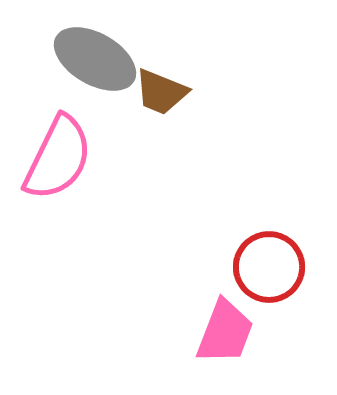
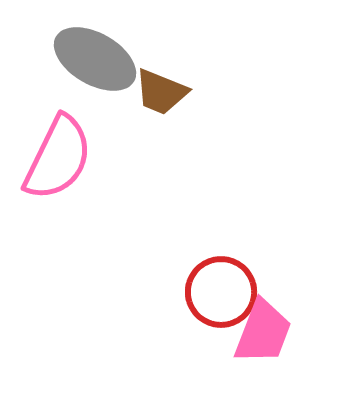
red circle: moved 48 px left, 25 px down
pink trapezoid: moved 38 px right
